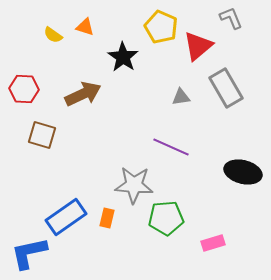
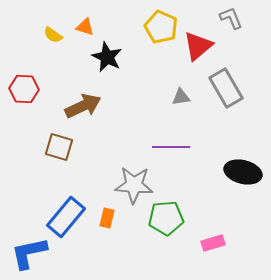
black star: moved 16 px left; rotated 8 degrees counterclockwise
brown arrow: moved 12 px down
brown square: moved 17 px right, 12 px down
purple line: rotated 24 degrees counterclockwise
blue rectangle: rotated 15 degrees counterclockwise
